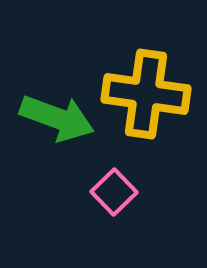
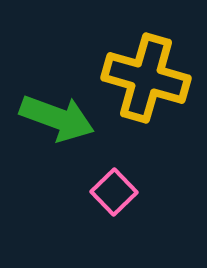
yellow cross: moved 16 px up; rotated 8 degrees clockwise
